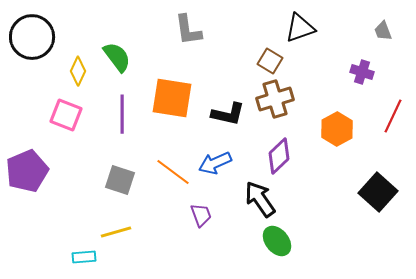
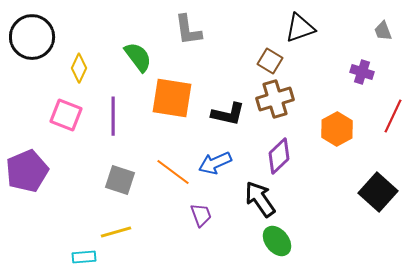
green semicircle: moved 21 px right
yellow diamond: moved 1 px right, 3 px up
purple line: moved 9 px left, 2 px down
